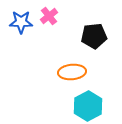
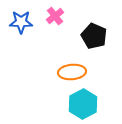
pink cross: moved 6 px right
black pentagon: rotated 30 degrees clockwise
cyan hexagon: moved 5 px left, 2 px up
